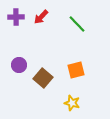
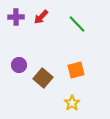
yellow star: rotated 21 degrees clockwise
